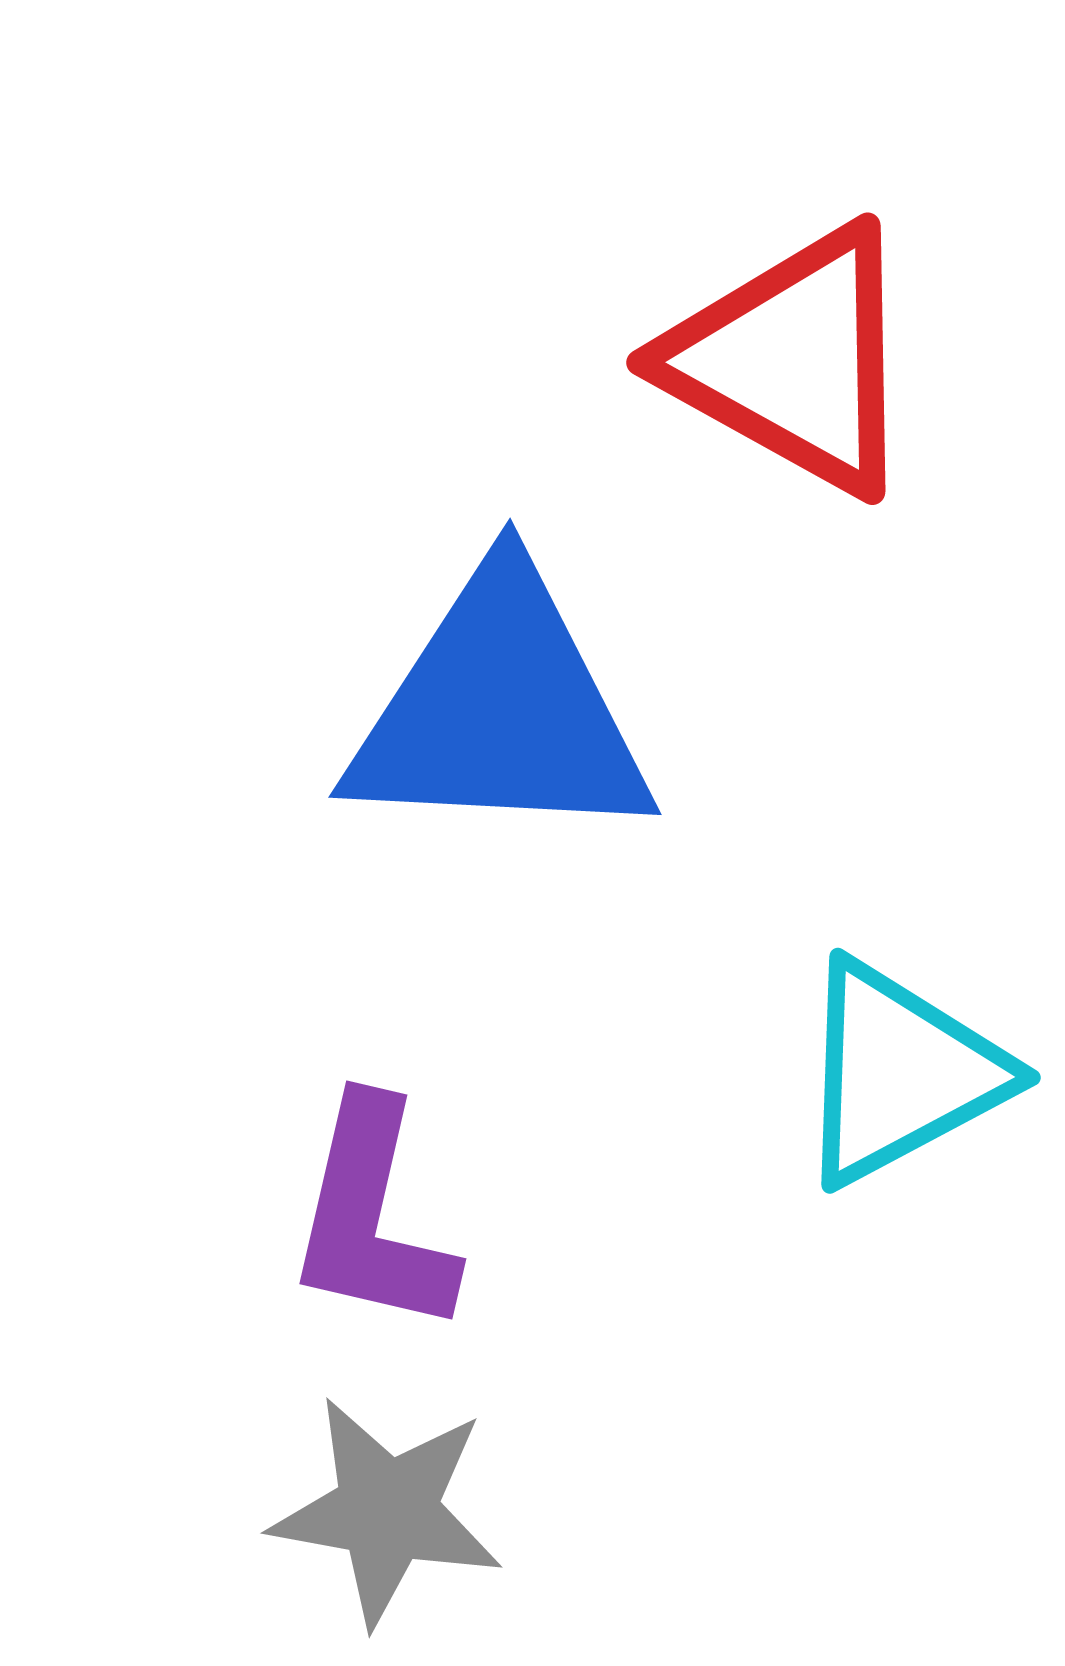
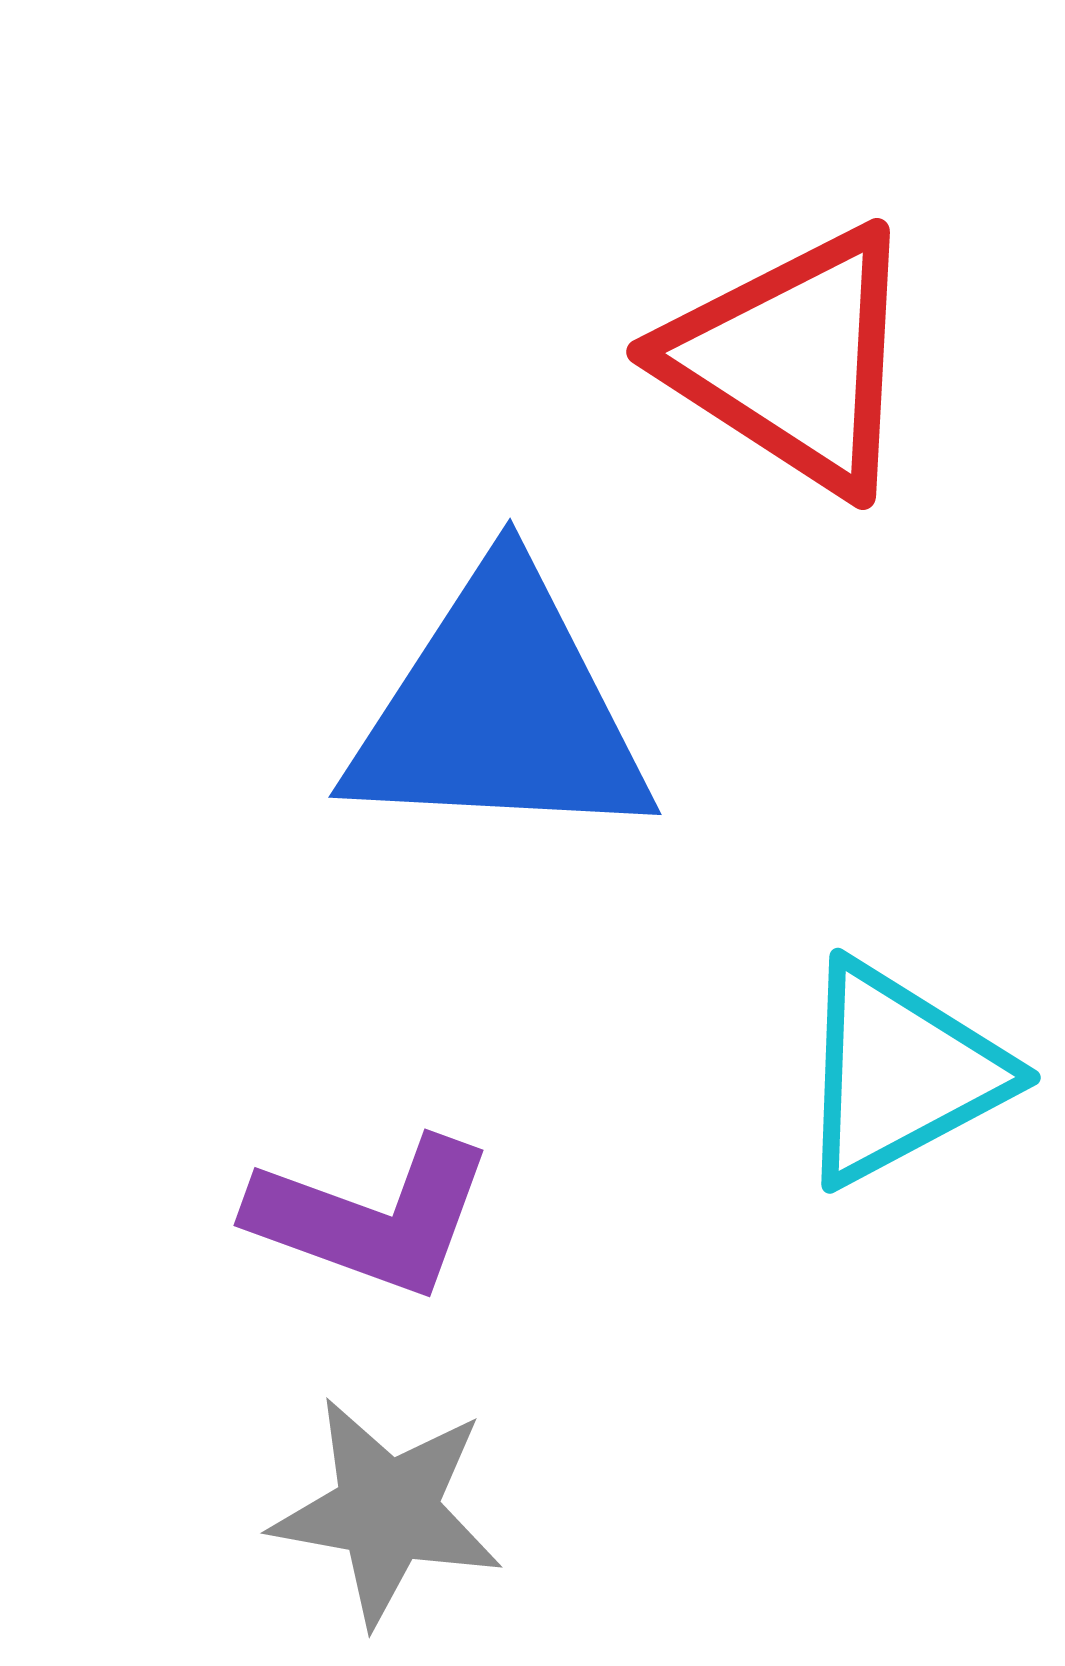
red triangle: rotated 4 degrees clockwise
purple L-shape: rotated 83 degrees counterclockwise
